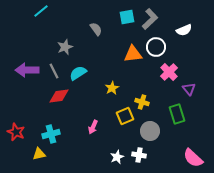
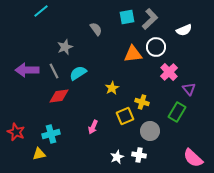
green rectangle: moved 2 px up; rotated 48 degrees clockwise
